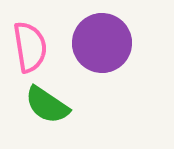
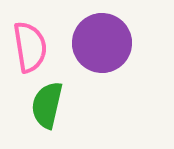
green semicircle: rotated 69 degrees clockwise
